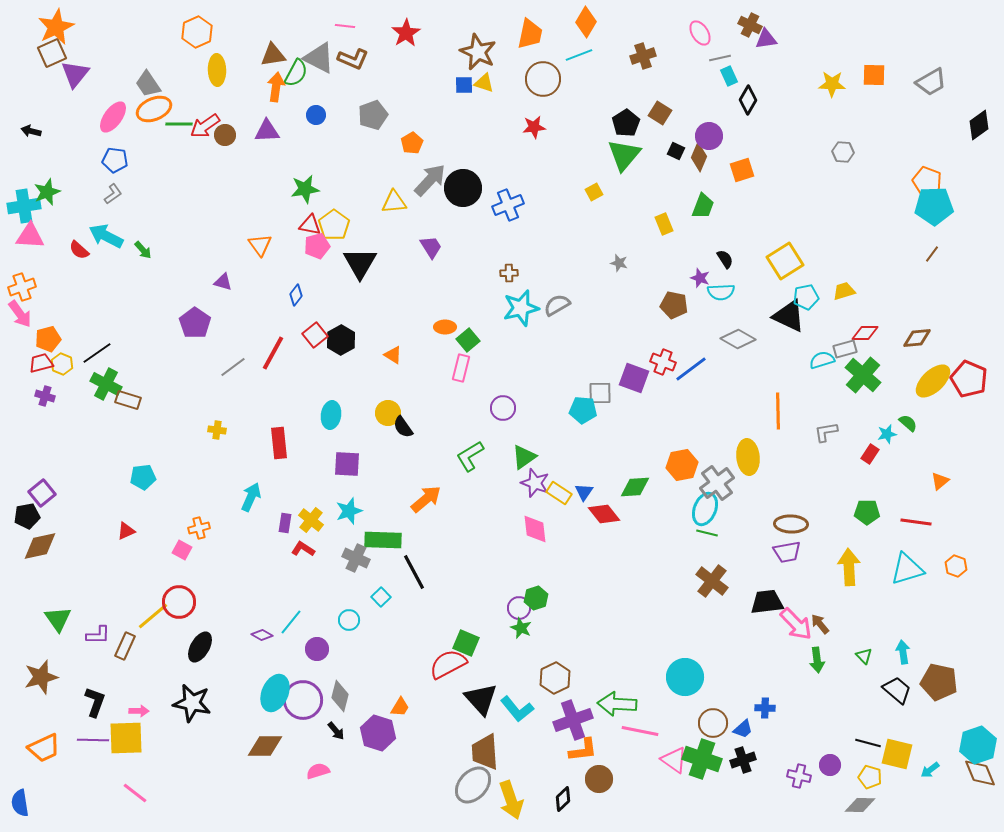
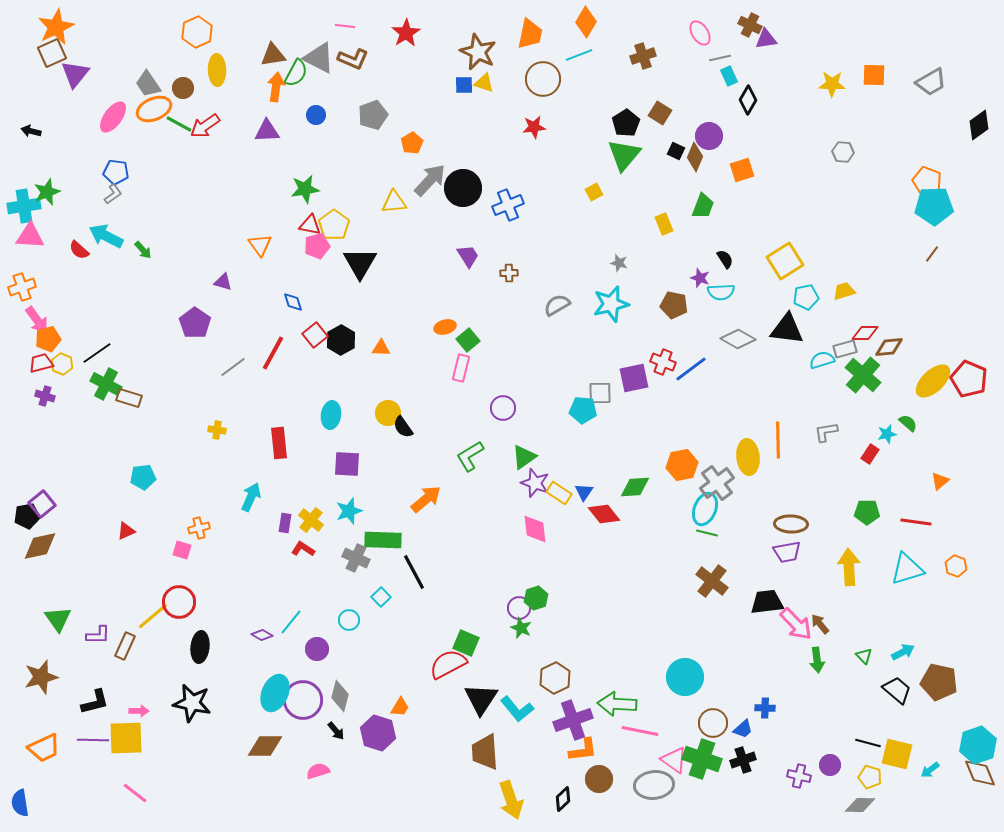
green line at (179, 124): rotated 28 degrees clockwise
brown circle at (225, 135): moved 42 px left, 47 px up
brown diamond at (699, 157): moved 4 px left
blue pentagon at (115, 160): moved 1 px right, 12 px down
purple trapezoid at (431, 247): moved 37 px right, 9 px down
blue diamond at (296, 295): moved 3 px left, 7 px down; rotated 55 degrees counterclockwise
cyan star at (521, 308): moved 90 px right, 4 px up
pink arrow at (20, 314): moved 17 px right, 6 px down
black triangle at (789, 316): moved 2 px left, 13 px down; rotated 18 degrees counterclockwise
orange ellipse at (445, 327): rotated 15 degrees counterclockwise
brown diamond at (917, 338): moved 28 px left, 9 px down
orange triangle at (393, 355): moved 12 px left, 7 px up; rotated 30 degrees counterclockwise
purple square at (634, 378): rotated 32 degrees counterclockwise
brown rectangle at (128, 400): moved 1 px right, 2 px up
orange line at (778, 411): moved 29 px down
purple square at (42, 493): moved 11 px down
pink square at (182, 550): rotated 12 degrees counterclockwise
black ellipse at (200, 647): rotated 24 degrees counterclockwise
cyan arrow at (903, 652): rotated 70 degrees clockwise
black triangle at (481, 699): rotated 15 degrees clockwise
black L-shape at (95, 702): rotated 56 degrees clockwise
gray ellipse at (473, 785): moved 181 px right; rotated 42 degrees clockwise
